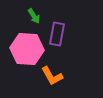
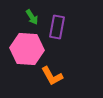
green arrow: moved 2 px left, 1 px down
purple rectangle: moved 7 px up
